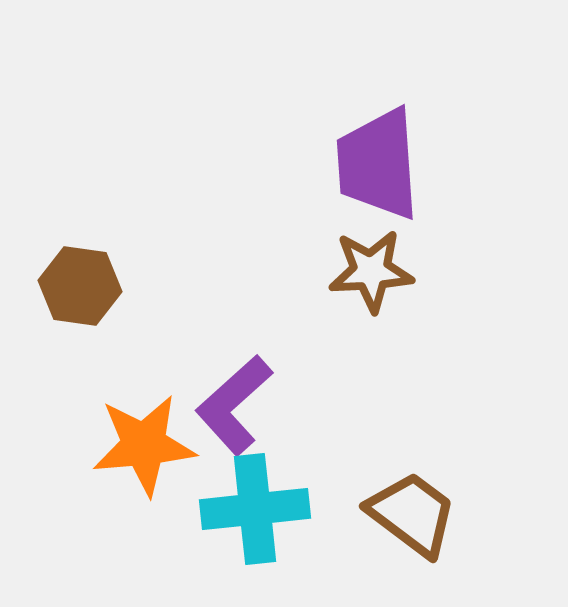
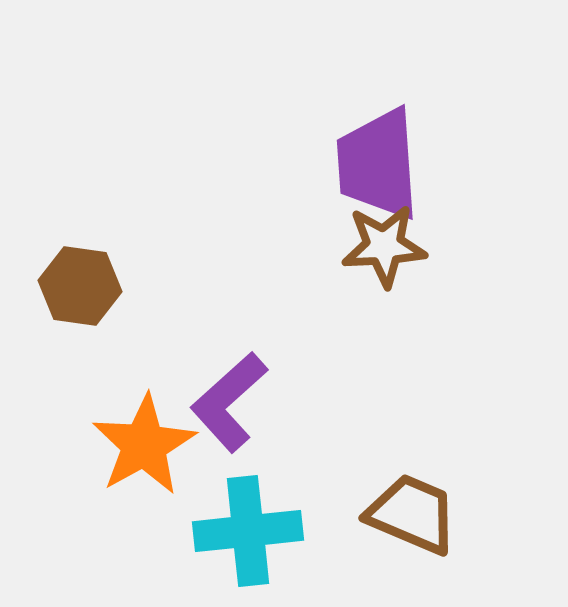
brown star: moved 13 px right, 25 px up
purple L-shape: moved 5 px left, 3 px up
orange star: rotated 24 degrees counterclockwise
cyan cross: moved 7 px left, 22 px down
brown trapezoid: rotated 14 degrees counterclockwise
